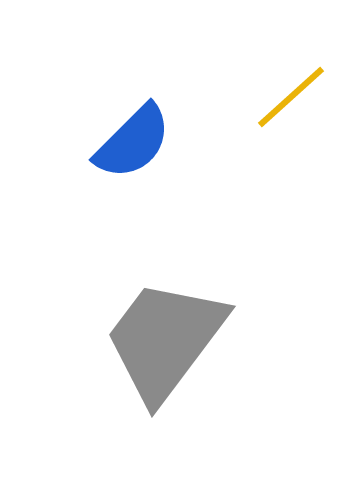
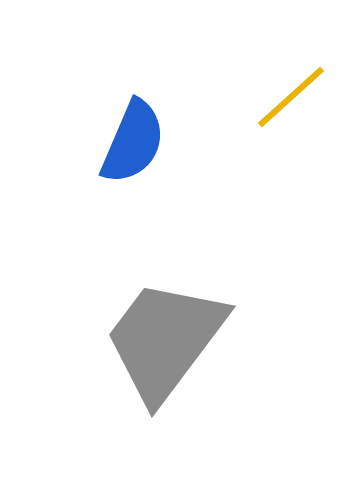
blue semicircle: rotated 22 degrees counterclockwise
